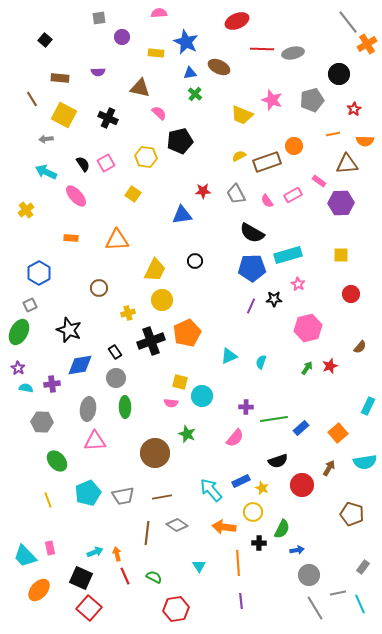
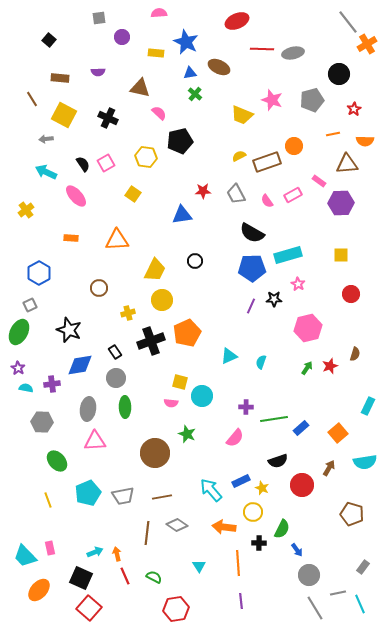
black square at (45, 40): moved 4 px right
brown semicircle at (360, 347): moved 5 px left, 7 px down; rotated 24 degrees counterclockwise
blue arrow at (297, 550): rotated 64 degrees clockwise
